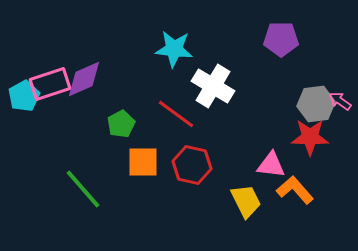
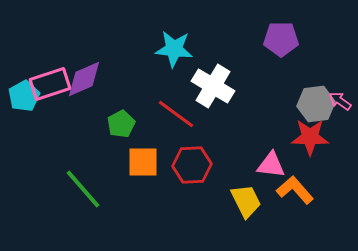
red hexagon: rotated 15 degrees counterclockwise
